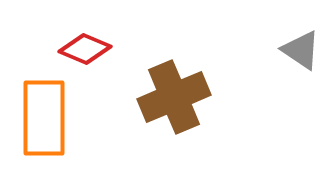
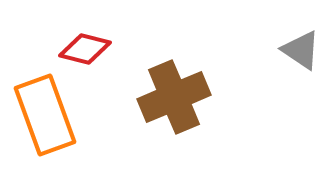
red diamond: rotated 9 degrees counterclockwise
orange rectangle: moved 1 px right, 3 px up; rotated 20 degrees counterclockwise
